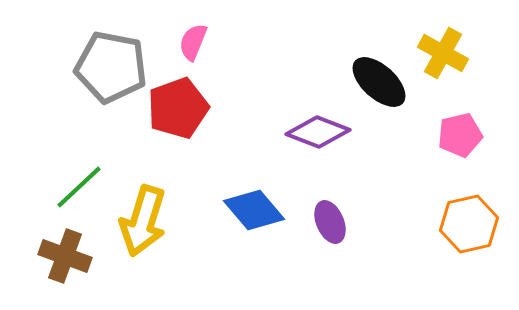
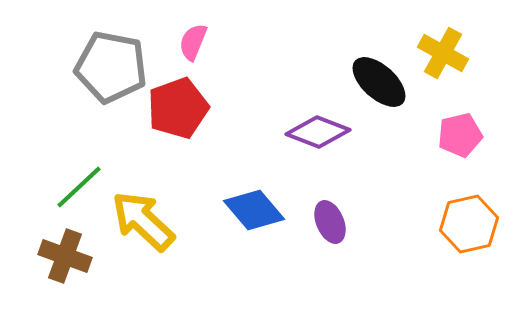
yellow arrow: rotated 116 degrees clockwise
